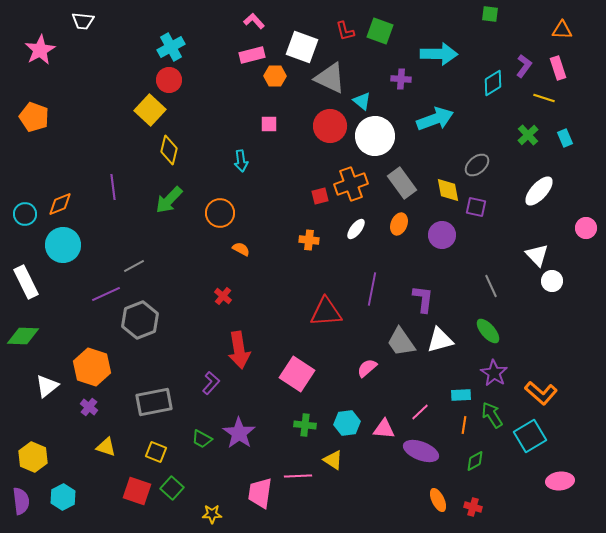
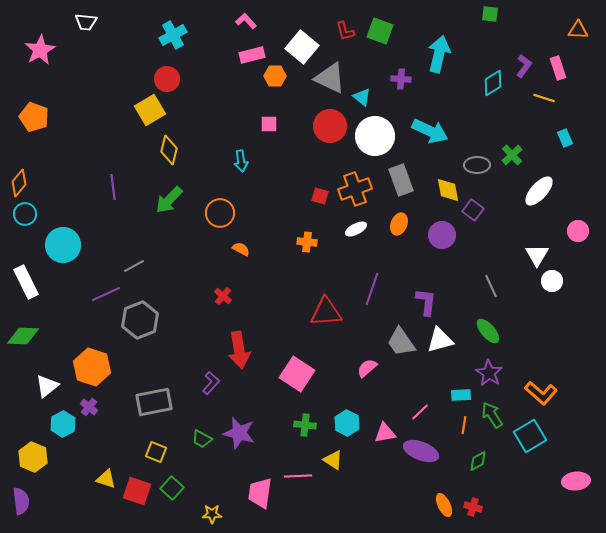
white trapezoid at (83, 21): moved 3 px right, 1 px down
pink L-shape at (254, 21): moved 8 px left
orange triangle at (562, 30): moved 16 px right
cyan cross at (171, 47): moved 2 px right, 12 px up
white square at (302, 47): rotated 20 degrees clockwise
cyan arrow at (439, 54): rotated 78 degrees counterclockwise
red circle at (169, 80): moved 2 px left, 1 px up
cyan triangle at (362, 101): moved 4 px up
yellow square at (150, 110): rotated 16 degrees clockwise
cyan arrow at (435, 119): moved 5 px left, 12 px down; rotated 45 degrees clockwise
green cross at (528, 135): moved 16 px left, 20 px down
gray ellipse at (477, 165): rotated 40 degrees clockwise
gray rectangle at (402, 183): moved 1 px left, 3 px up; rotated 16 degrees clockwise
orange cross at (351, 184): moved 4 px right, 5 px down
red square at (320, 196): rotated 30 degrees clockwise
orange diamond at (60, 204): moved 41 px left, 21 px up; rotated 28 degrees counterclockwise
purple square at (476, 207): moved 3 px left, 3 px down; rotated 25 degrees clockwise
pink circle at (586, 228): moved 8 px left, 3 px down
white ellipse at (356, 229): rotated 25 degrees clockwise
orange cross at (309, 240): moved 2 px left, 2 px down
white triangle at (537, 255): rotated 15 degrees clockwise
purple line at (372, 289): rotated 8 degrees clockwise
purple L-shape at (423, 299): moved 3 px right, 3 px down
purple star at (494, 373): moved 5 px left
cyan hexagon at (347, 423): rotated 25 degrees counterclockwise
pink triangle at (384, 429): moved 1 px right, 4 px down; rotated 15 degrees counterclockwise
purple star at (239, 433): rotated 20 degrees counterclockwise
yellow triangle at (106, 447): moved 32 px down
green diamond at (475, 461): moved 3 px right
pink ellipse at (560, 481): moved 16 px right
cyan hexagon at (63, 497): moved 73 px up
orange ellipse at (438, 500): moved 6 px right, 5 px down
